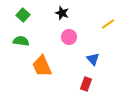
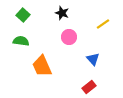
yellow line: moved 5 px left
red rectangle: moved 3 px right, 3 px down; rotated 32 degrees clockwise
